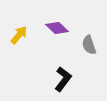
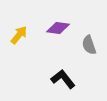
purple diamond: moved 1 px right; rotated 35 degrees counterclockwise
black L-shape: rotated 75 degrees counterclockwise
